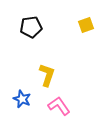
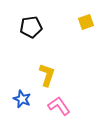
yellow square: moved 3 px up
